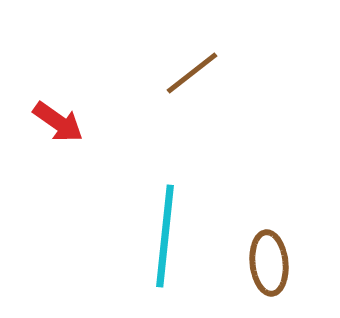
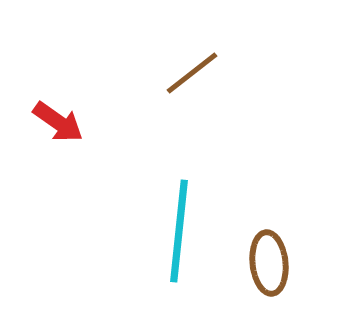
cyan line: moved 14 px right, 5 px up
